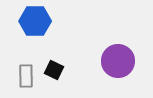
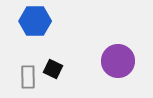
black square: moved 1 px left, 1 px up
gray rectangle: moved 2 px right, 1 px down
